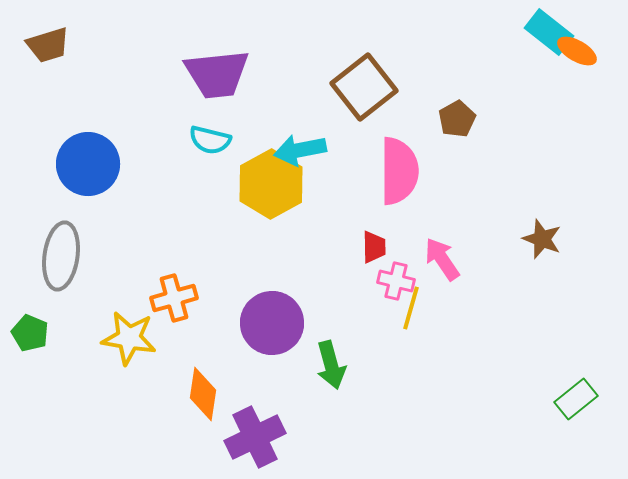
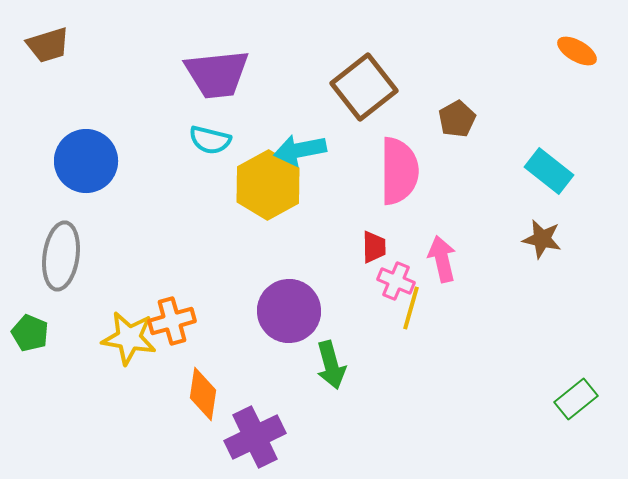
cyan rectangle: moved 139 px down
blue circle: moved 2 px left, 3 px up
yellow hexagon: moved 3 px left, 1 px down
brown star: rotated 9 degrees counterclockwise
pink arrow: rotated 21 degrees clockwise
pink cross: rotated 9 degrees clockwise
orange cross: moved 2 px left, 23 px down
purple circle: moved 17 px right, 12 px up
